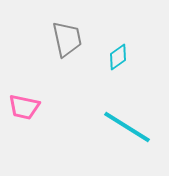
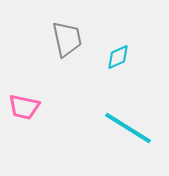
cyan diamond: rotated 12 degrees clockwise
cyan line: moved 1 px right, 1 px down
